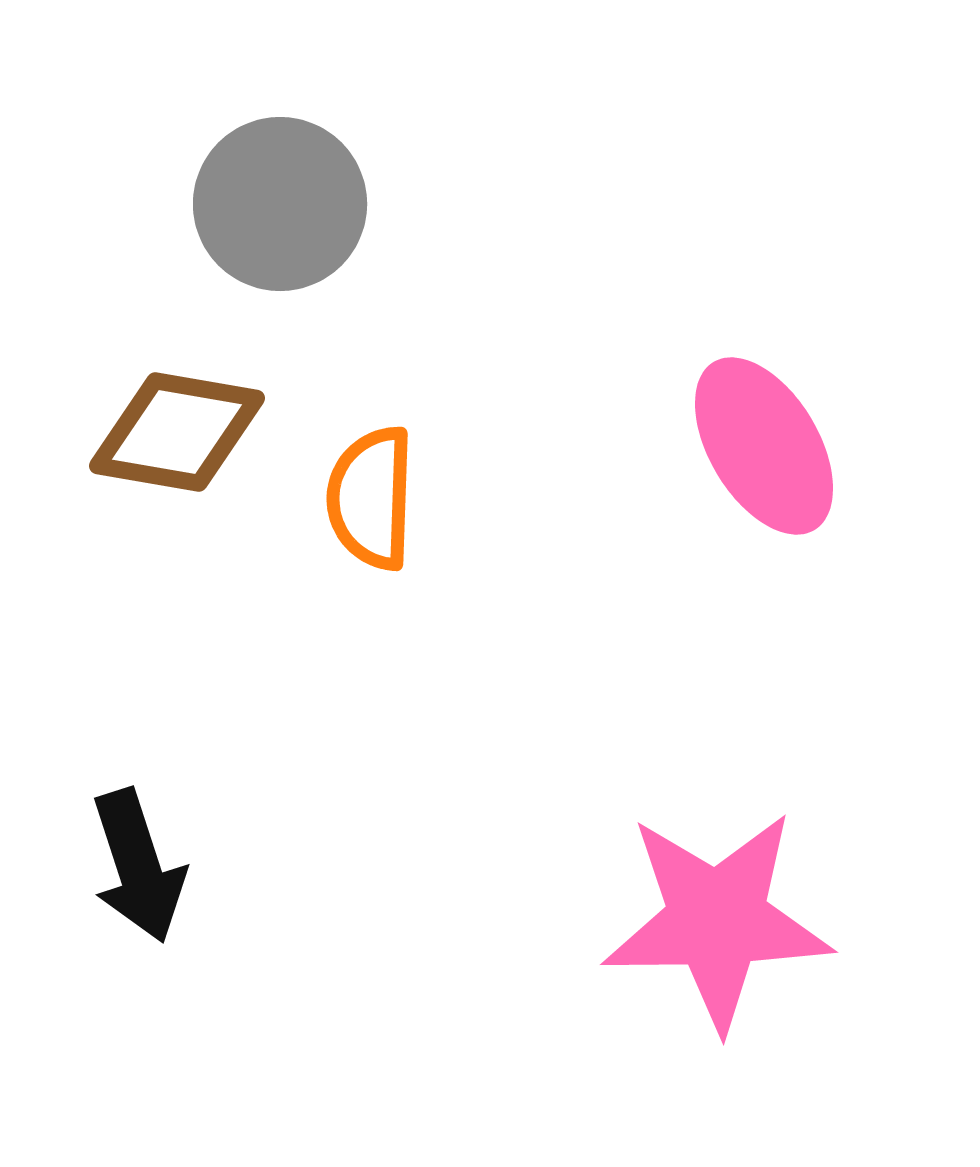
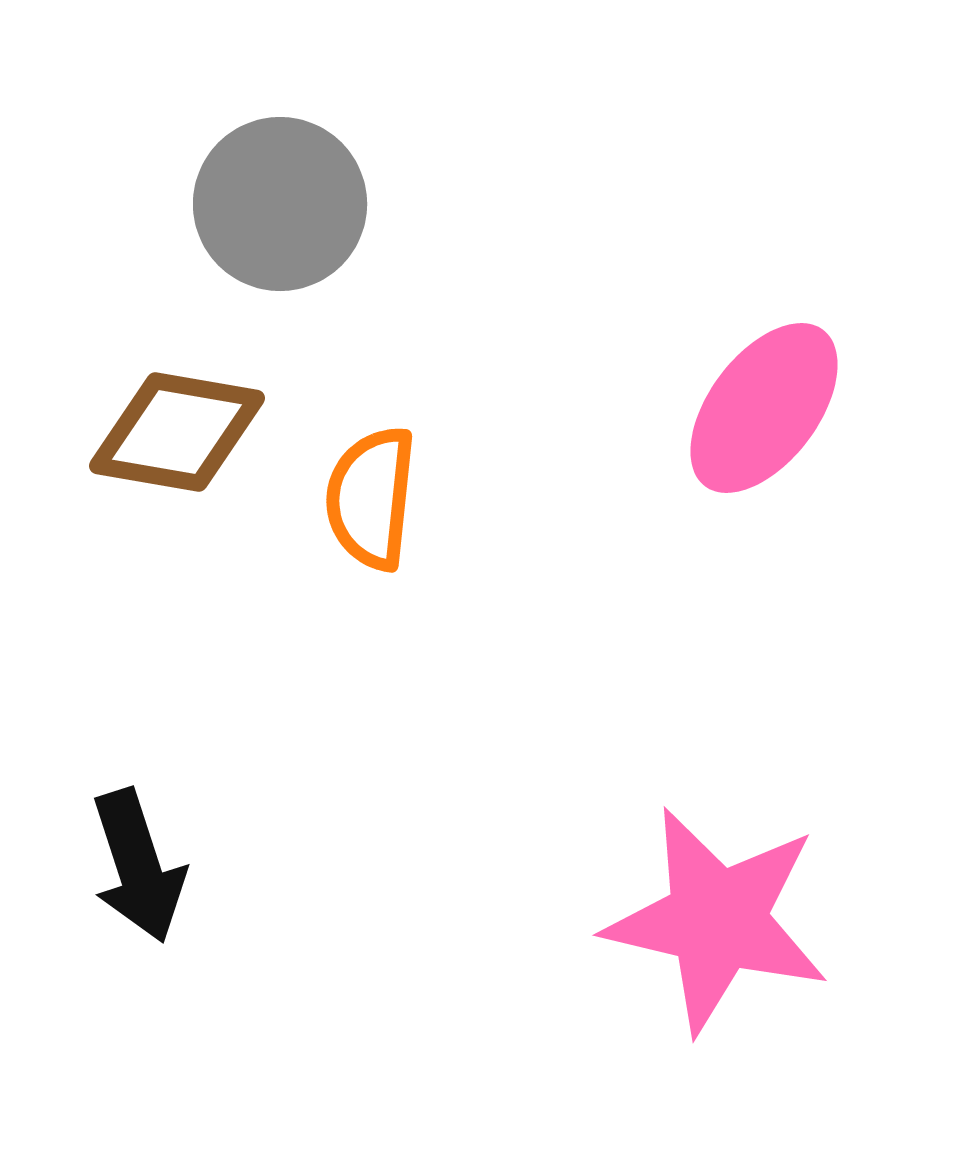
pink ellipse: moved 38 px up; rotated 68 degrees clockwise
orange semicircle: rotated 4 degrees clockwise
pink star: rotated 14 degrees clockwise
